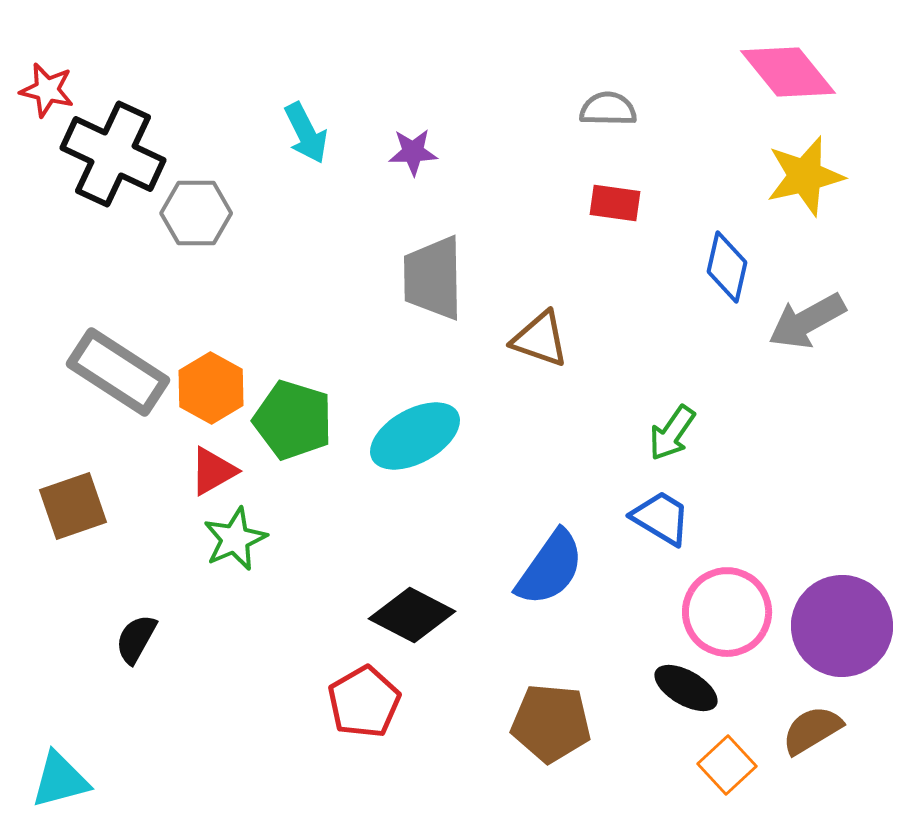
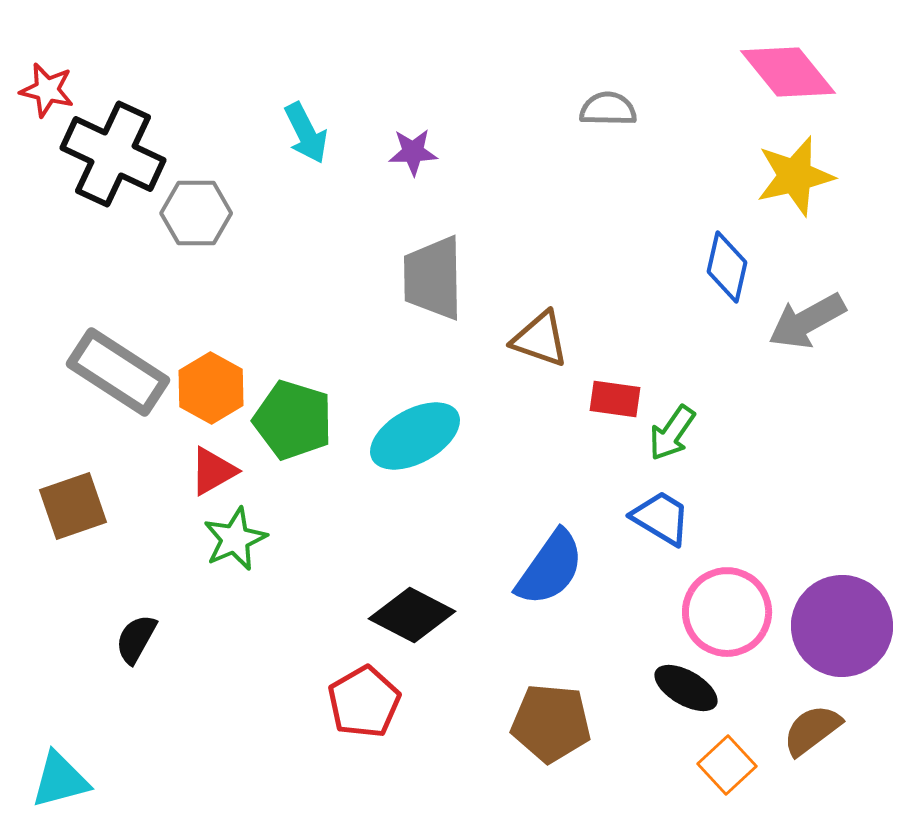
yellow star: moved 10 px left
red rectangle: moved 196 px down
brown semicircle: rotated 6 degrees counterclockwise
